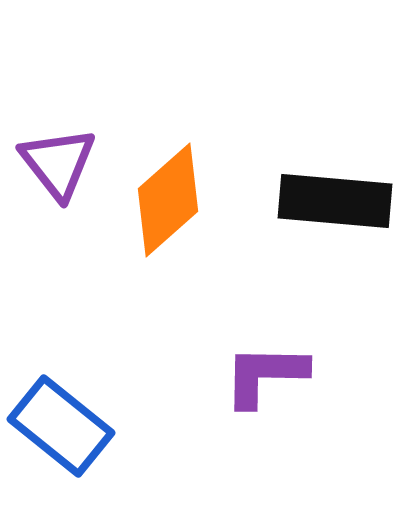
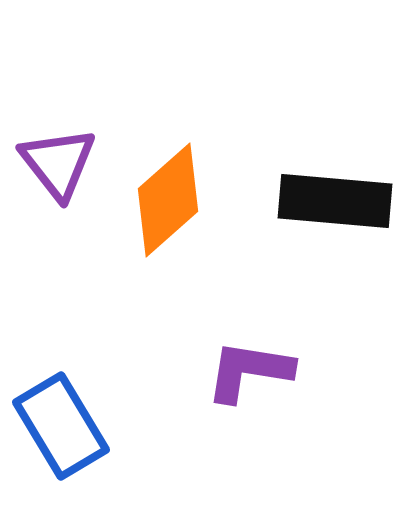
purple L-shape: moved 16 px left, 4 px up; rotated 8 degrees clockwise
blue rectangle: rotated 20 degrees clockwise
